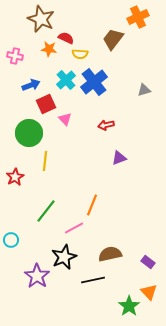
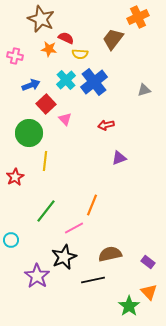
red square: rotated 18 degrees counterclockwise
